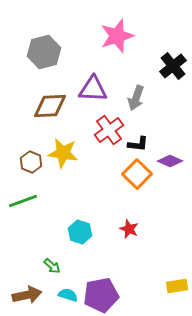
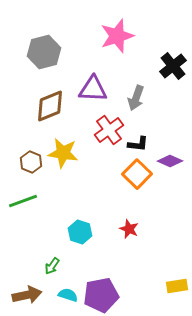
brown diamond: rotated 20 degrees counterclockwise
green arrow: rotated 84 degrees clockwise
